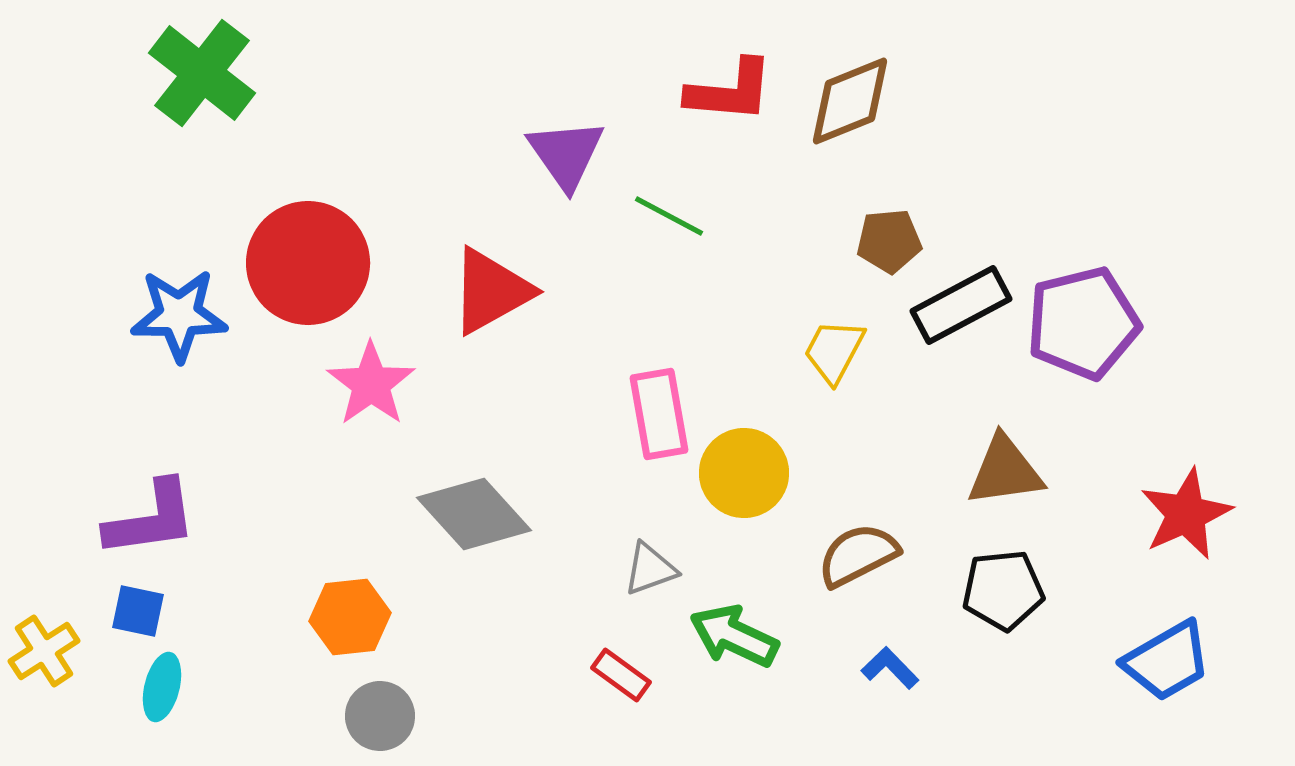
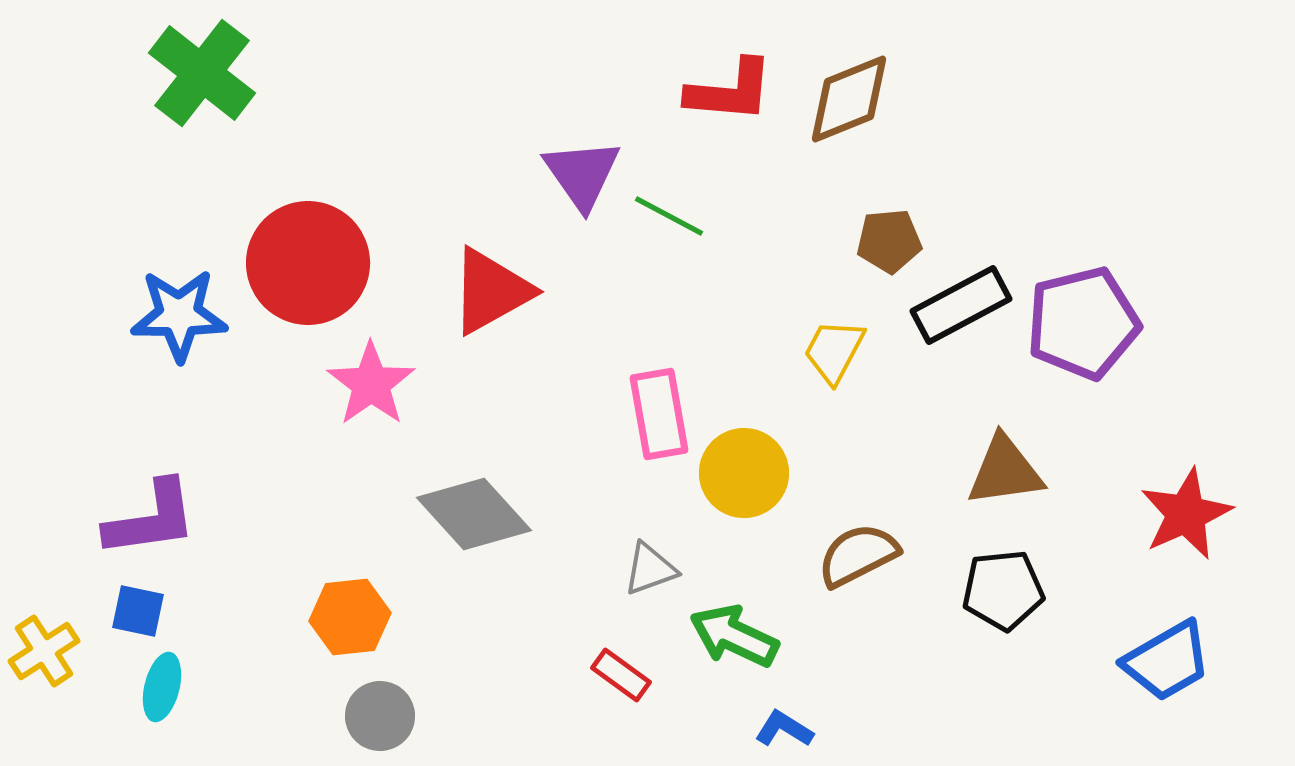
brown diamond: moved 1 px left, 2 px up
purple triangle: moved 16 px right, 20 px down
blue L-shape: moved 106 px left, 61 px down; rotated 14 degrees counterclockwise
